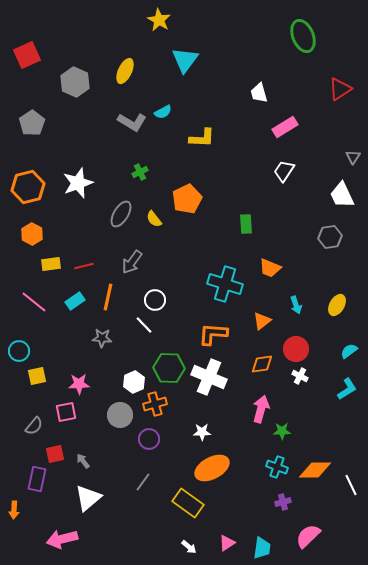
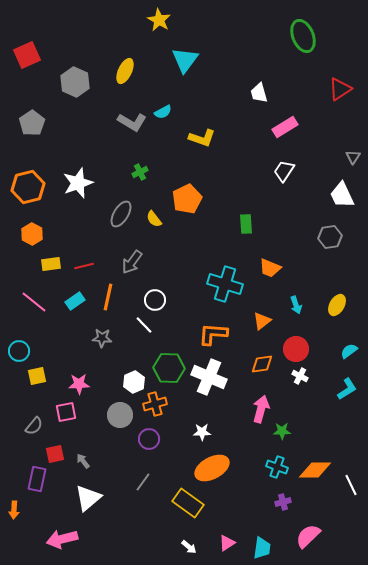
yellow L-shape at (202, 138): rotated 16 degrees clockwise
